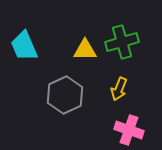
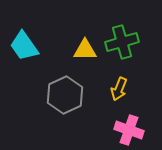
cyan trapezoid: rotated 12 degrees counterclockwise
